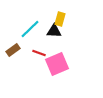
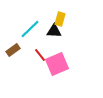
red line: moved 1 px right, 2 px down; rotated 32 degrees clockwise
